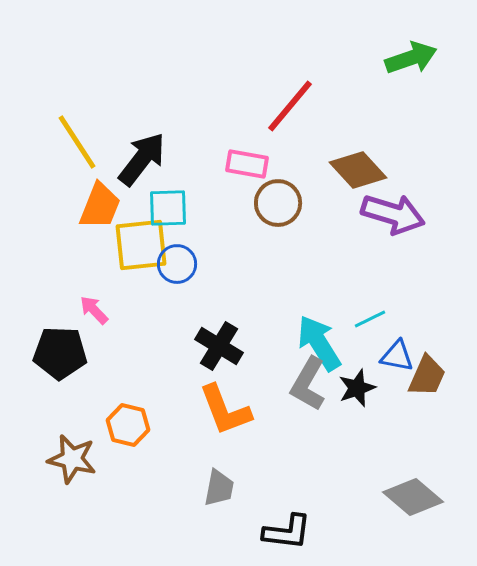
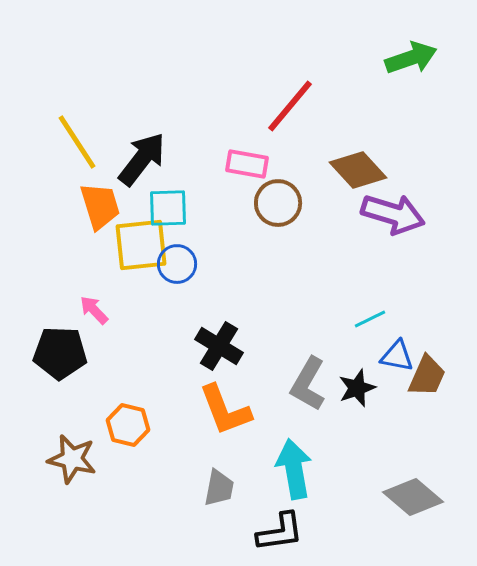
orange trapezoid: rotated 39 degrees counterclockwise
cyan arrow: moved 25 px left, 126 px down; rotated 22 degrees clockwise
black L-shape: moved 7 px left; rotated 15 degrees counterclockwise
